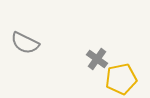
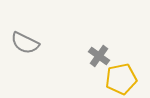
gray cross: moved 2 px right, 3 px up
